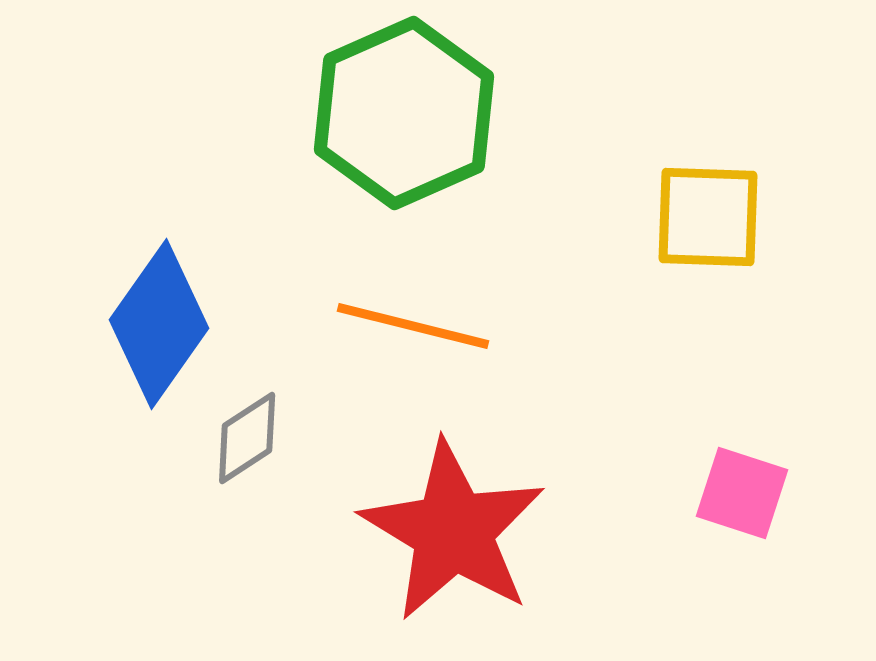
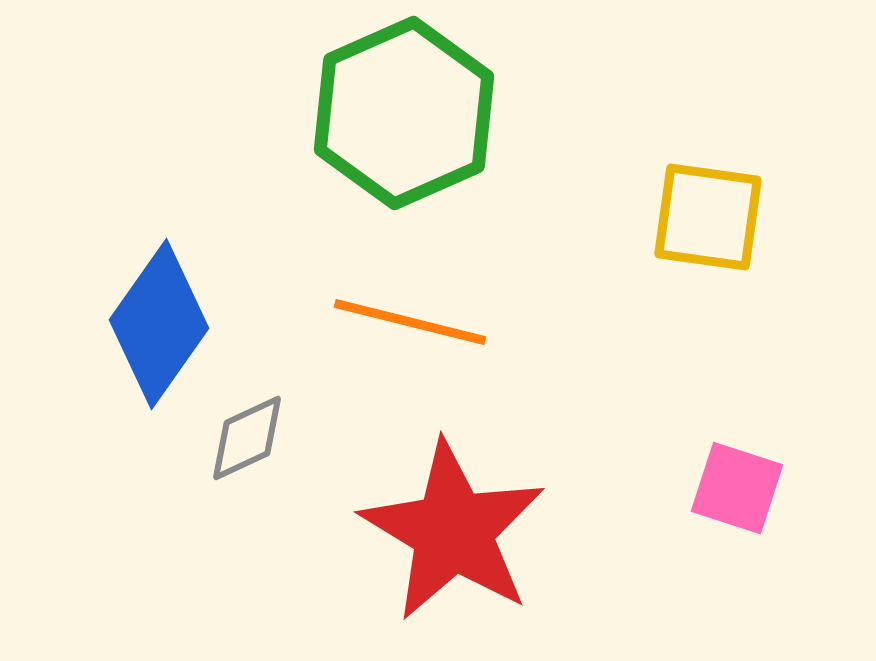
yellow square: rotated 6 degrees clockwise
orange line: moved 3 px left, 4 px up
gray diamond: rotated 8 degrees clockwise
pink square: moved 5 px left, 5 px up
